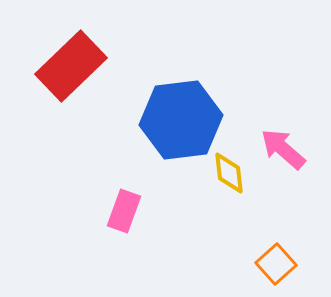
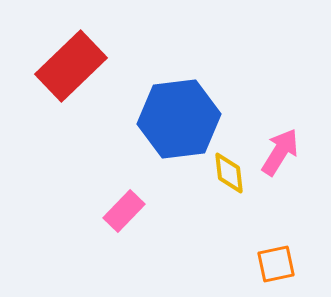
blue hexagon: moved 2 px left, 1 px up
pink arrow: moved 3 px left, 3 px down; rotated 81 degrees clockwise
pink rectangle: rotated 24 degrees clockwise
orange square: rotated 30 degrees clockwise
